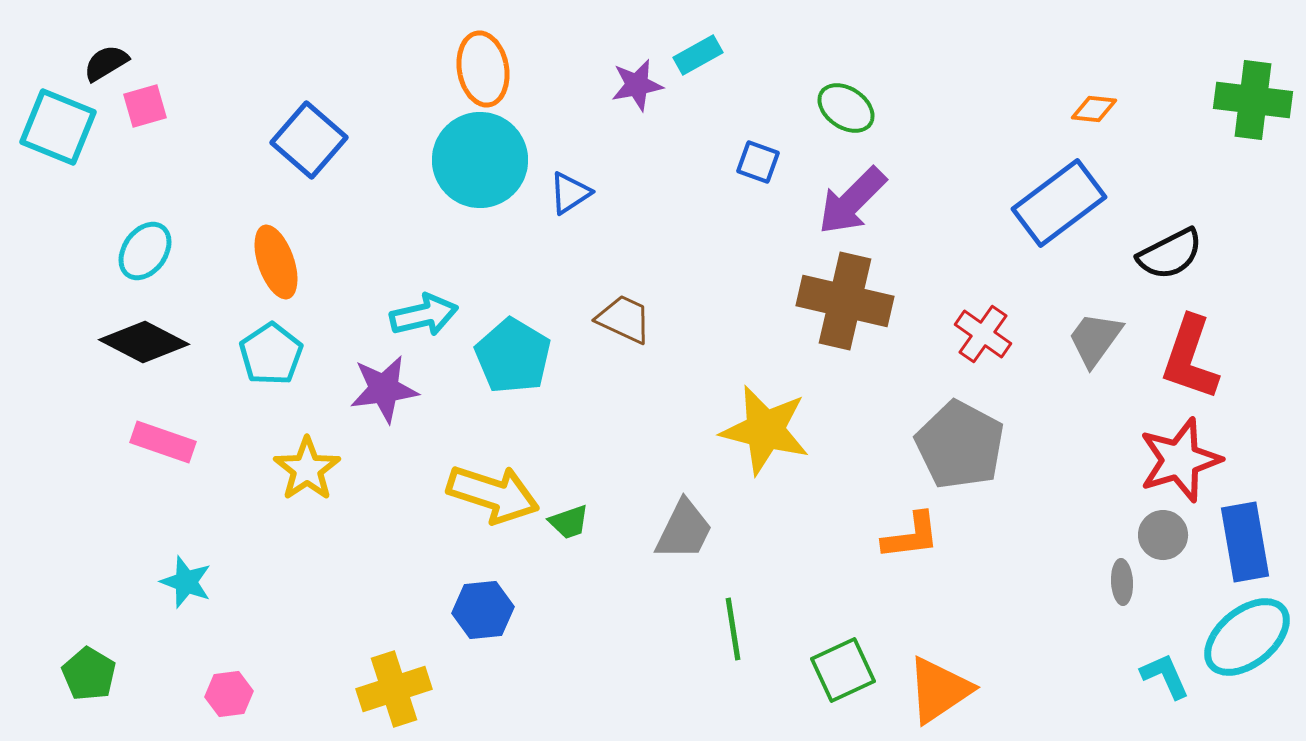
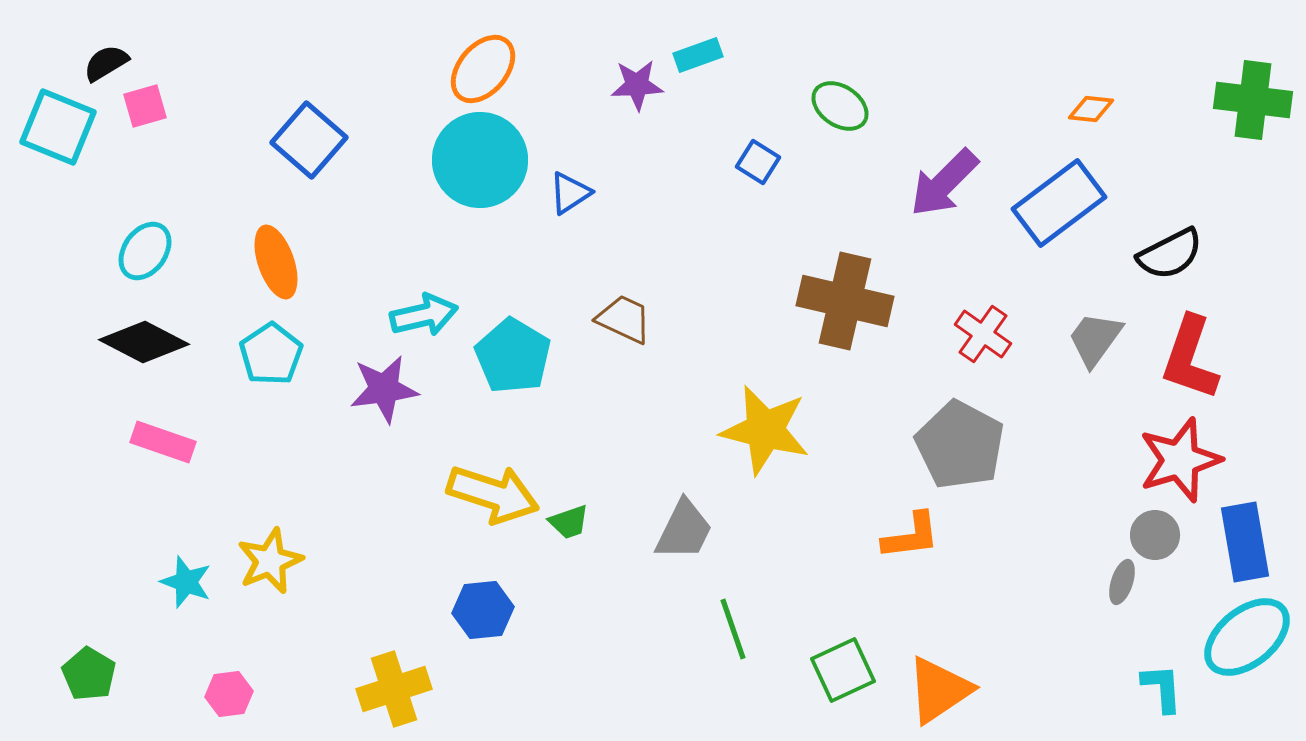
cyan rectangle at (698, 55): rotated 9 degrees clockwise
orange ellipse at (483, 69): rotated 50 degrees clockwise
purple star at (637, 85): rotated 8 degrees clockwise
green ellipse at (846, 108): moved 6 px left, 2 px up
orange diamond at (1094, 109): moved 3 px left
blue square at (758, 162): rotated 12 degrees clockwise
purple arrow at (852, 201): moved 92 px right, 18 px up
yellow star at (307, 469): moved 37 px left, 92 px down; rotated 12 degrees clockwise
gray circle at (1163, 535): moved 8 px left
gray ellipse at (1122, 582): rotated 21 degrees clockwise
green line at (733, 629): rotated 10 degrees counterclockwise
cyan L-shape at (1165, 676): moved 3 px left, 12 px down; rotated 20 degrees clockwise
